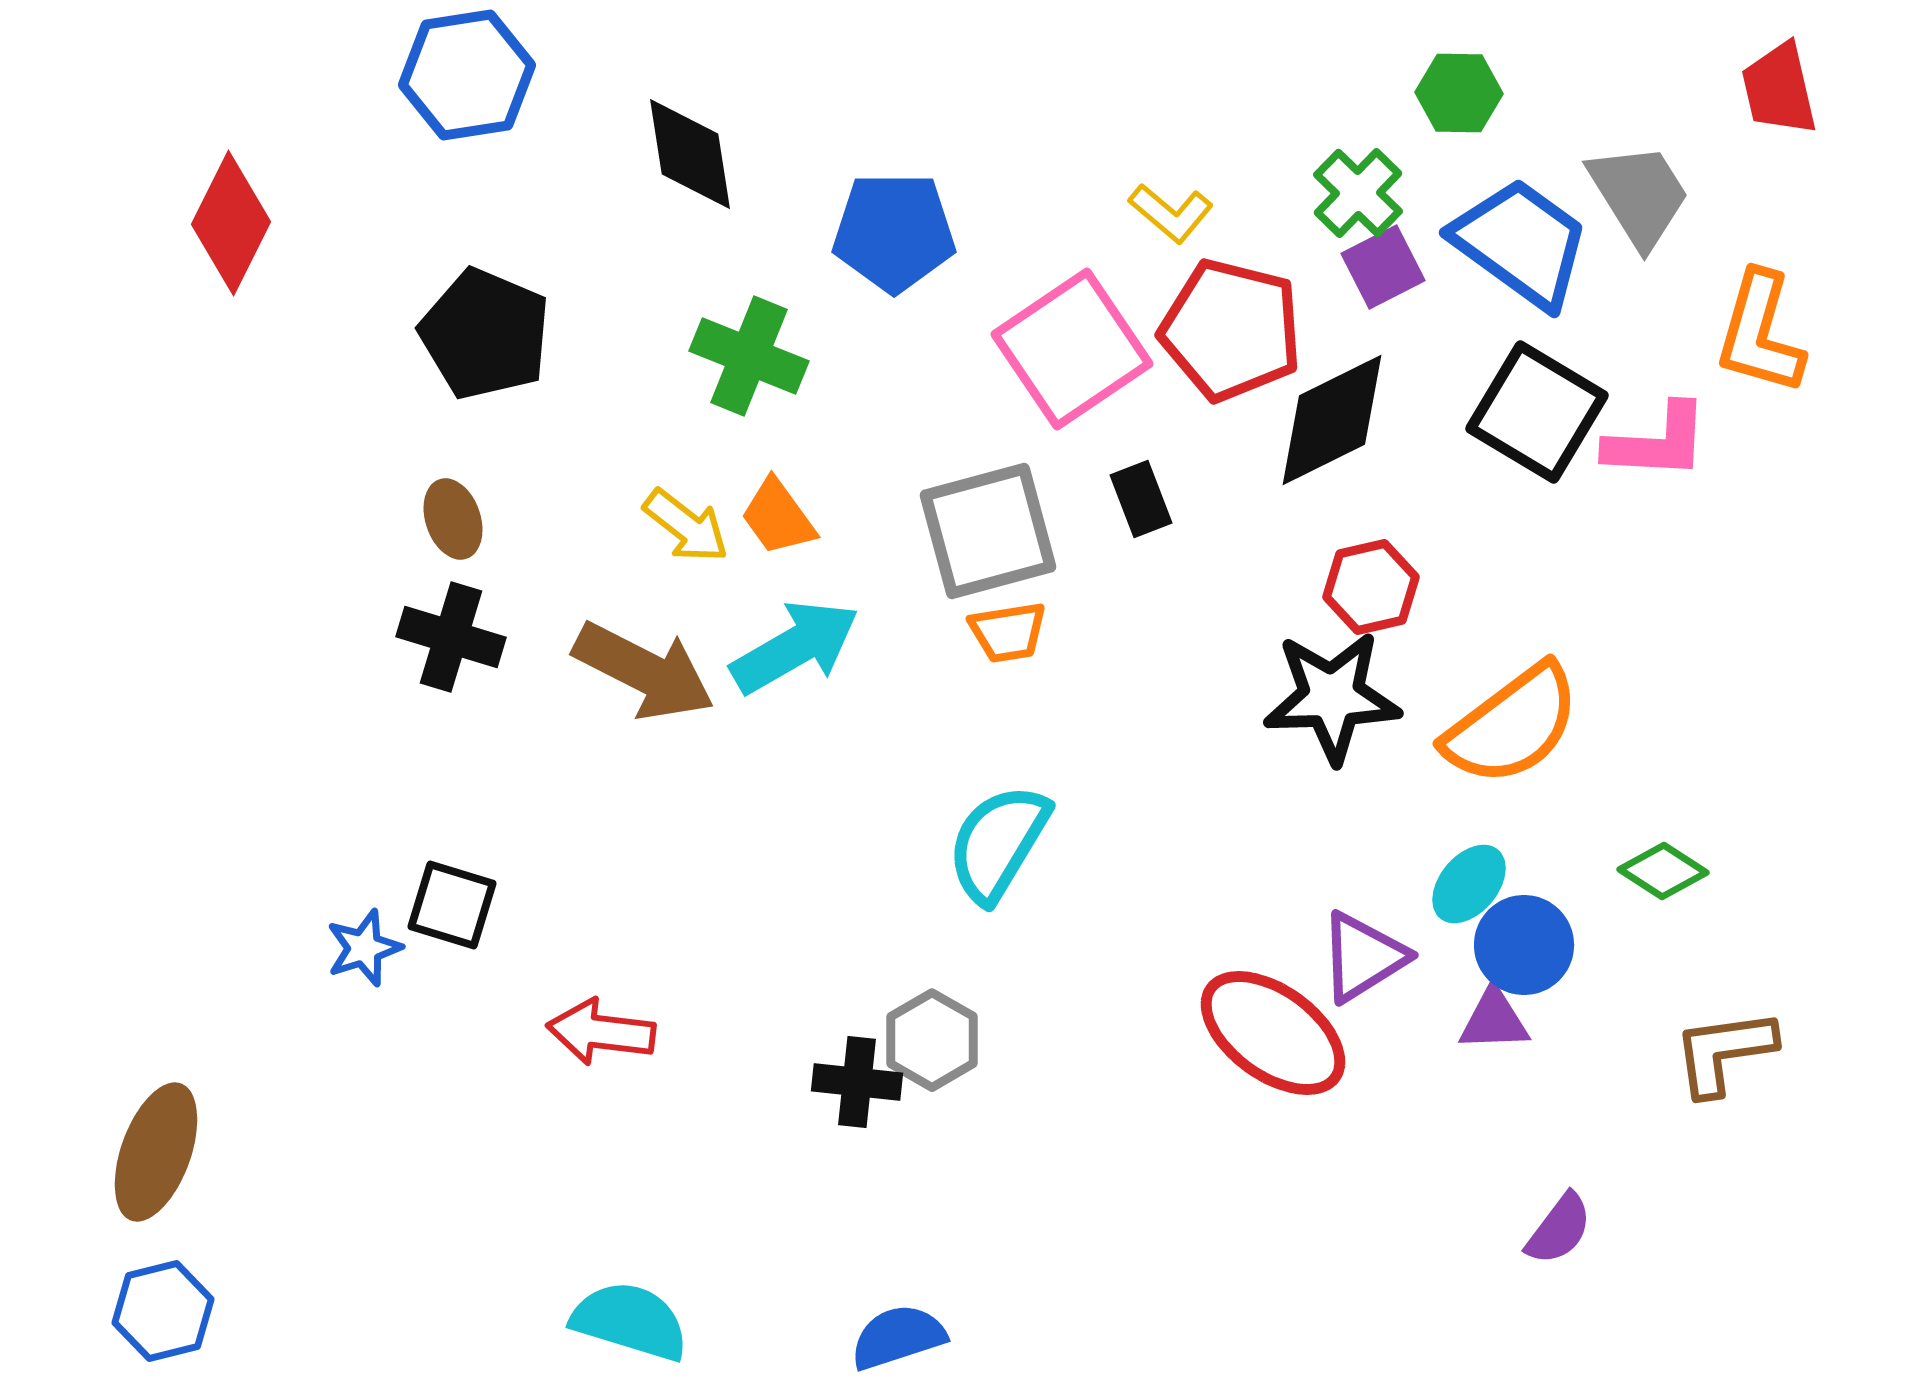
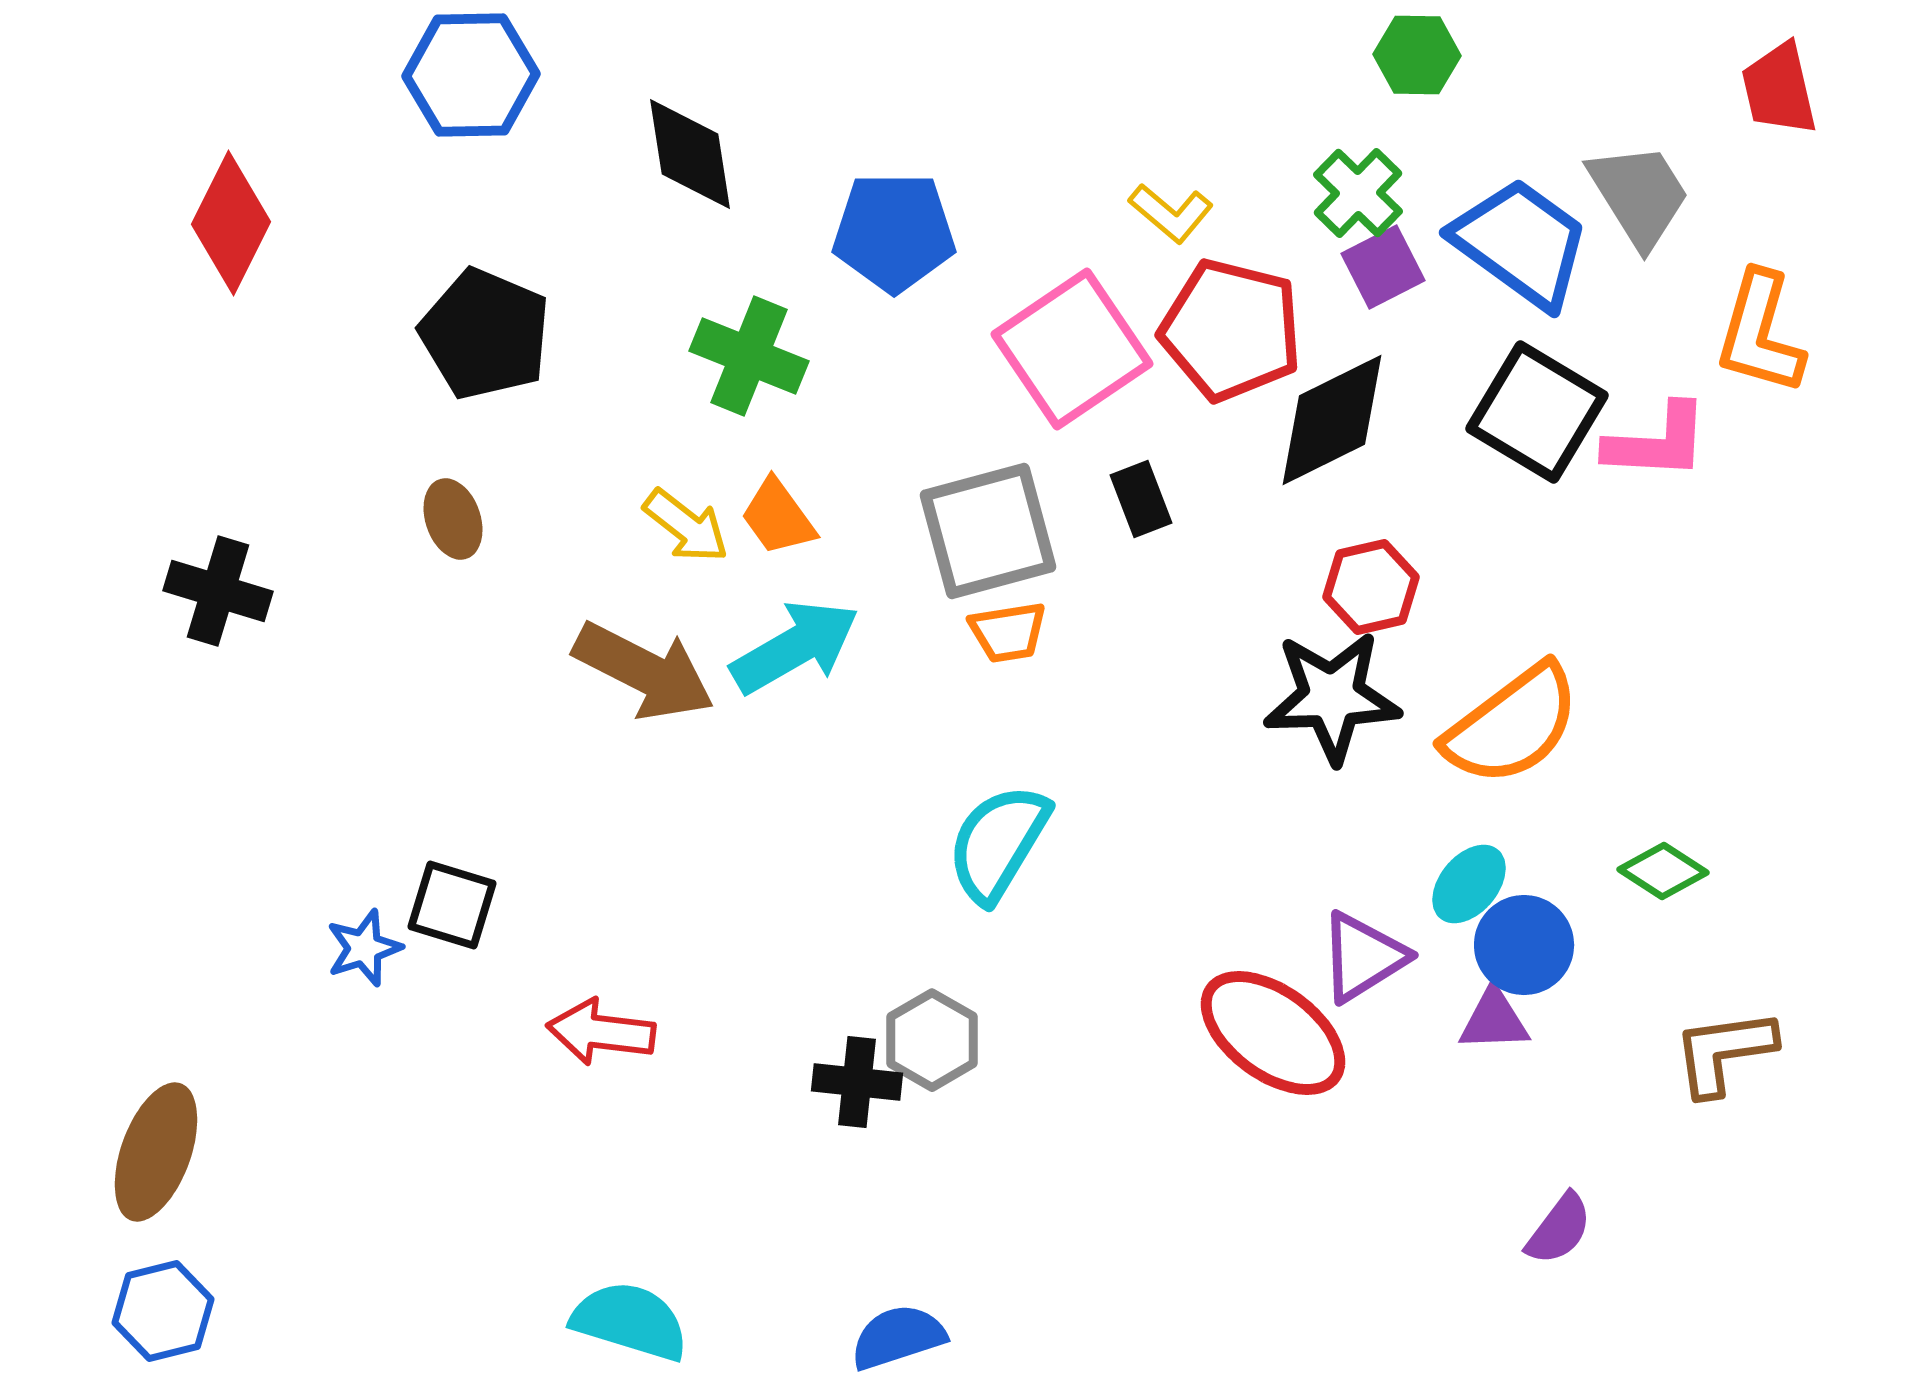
blue hexagon at (467, 75): moved 4 px right; rotated 8 degrees clockwise
green hexagon at (1459, 93): moved 42 px left, 38 px up
black cross at (451, 637): moved 233 px left, 46 px up
